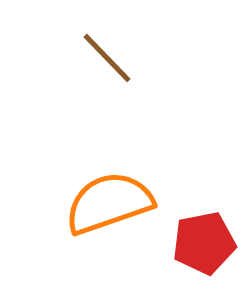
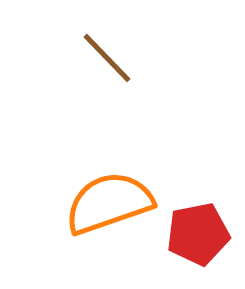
red pentagon: moved 6 px left, 9 px up
